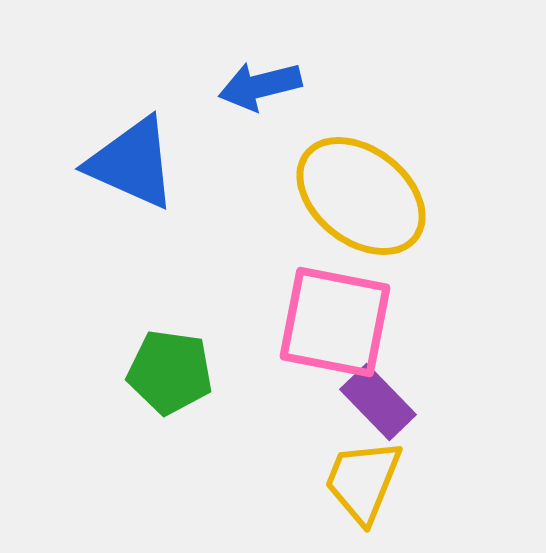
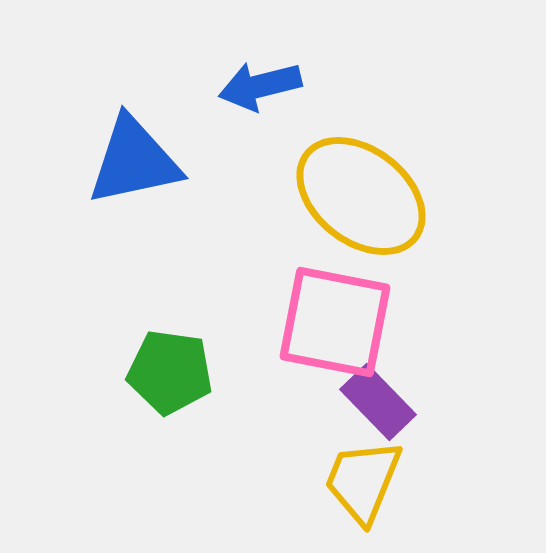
blue triangle: moved 2 px right, 2 px up; rotated 36 degrees counterclockwise
